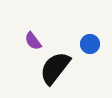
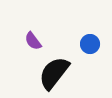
black semicircle: moved 1 px left, 5 px down
